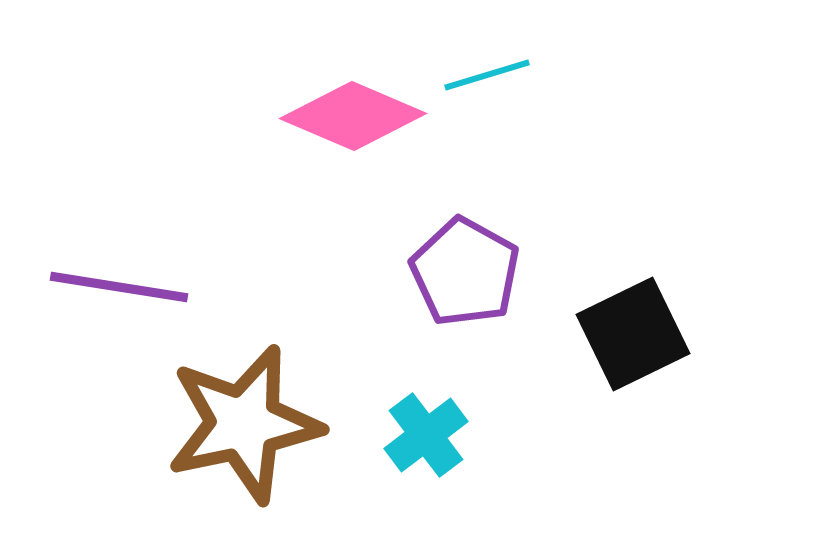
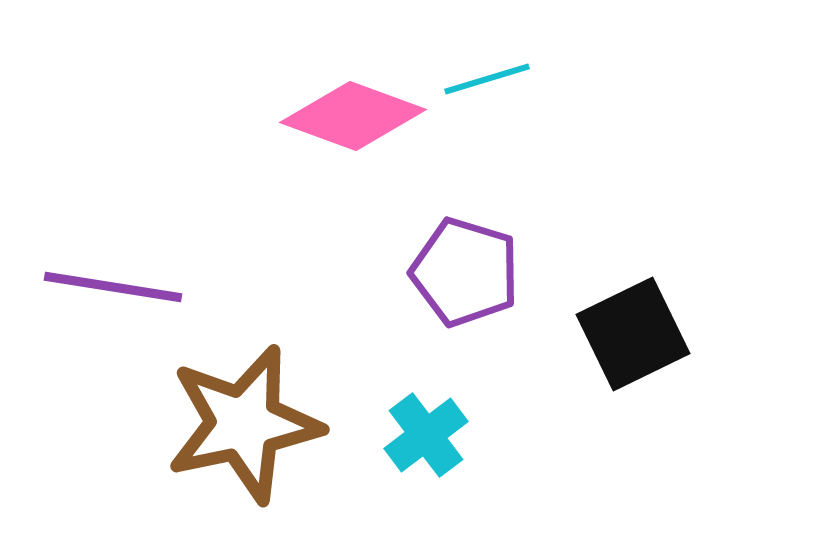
cyan line: moved 4 px down
pink diamond: rotated 3 degrees counterclockwise
purple pentagon: rotated 12 degrees counterclockwise
purple line: moved 6 px left
